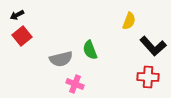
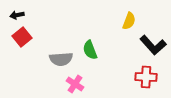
black arrow: rotated 16 degrees clockwise
red square: moved 1 px down
black L-shape: moved 1 px up
gray semicircle: rotated 10 degrees clockwise
red cross: moved 2 px left
pink cross: rotated 12 degrees clockwise
